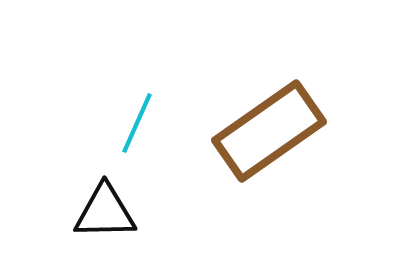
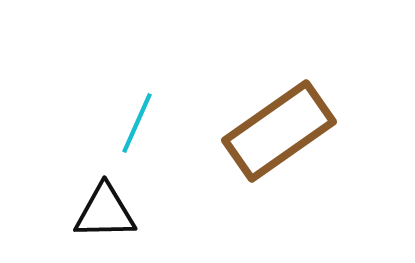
brown rectangle: moved 10 px right
